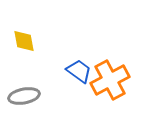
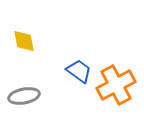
orange cross: moved 6 px right, 5 px down
